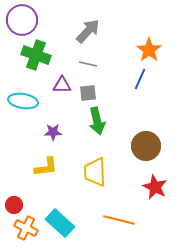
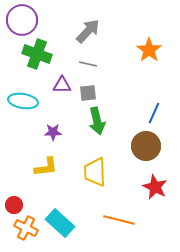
green cross: moved 1 px right, 1 px up
blue line: moved 14 px right, 34 px down
